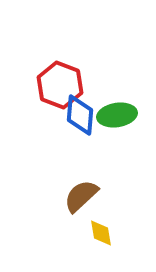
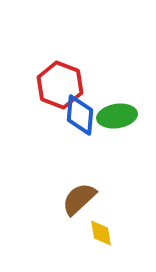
green ellipse: moved 1 px down
brown semicircle: moved 2 px left, 3 px down
